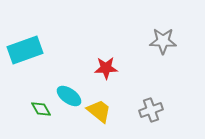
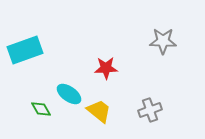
cyan ellipse: moved 2 px up
gray cross: moved 1 px left
